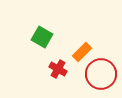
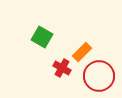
red cross: moved 4 px right, 1 px up
red circle: moved 2 px left, 2 px down
